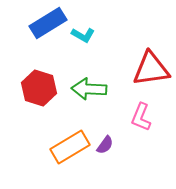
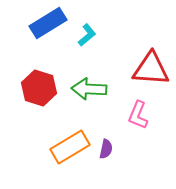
cyan L-shape: moved 4 px right; rotated 70 degrees counterclockwise
red triangle: rotated 12 degrees clockwise
pink L-shape: moved 3 px left, 2 px up
purple semicircle: moved 1 px right, 4 px down; rotated 24 degrees counterclockwise
